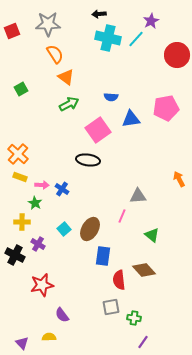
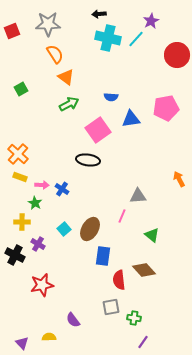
purple semicircle: moved 11 px right, 5 px down
